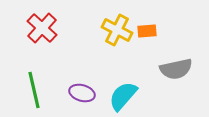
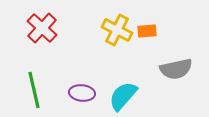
purple ellipse: rotated 10 degrees counterclockwise
